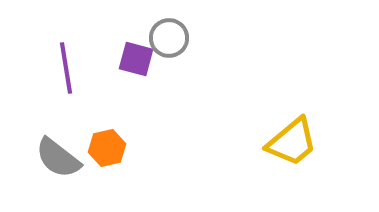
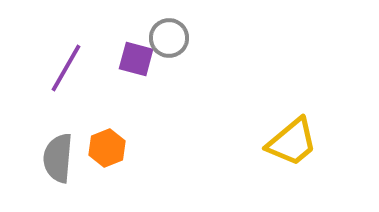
purple line: rotated 39 degrees clockwise
orange hexagon: rotated 9 degrees counterclockwise
gray semicircle: rotated 57 degrees clockwise
